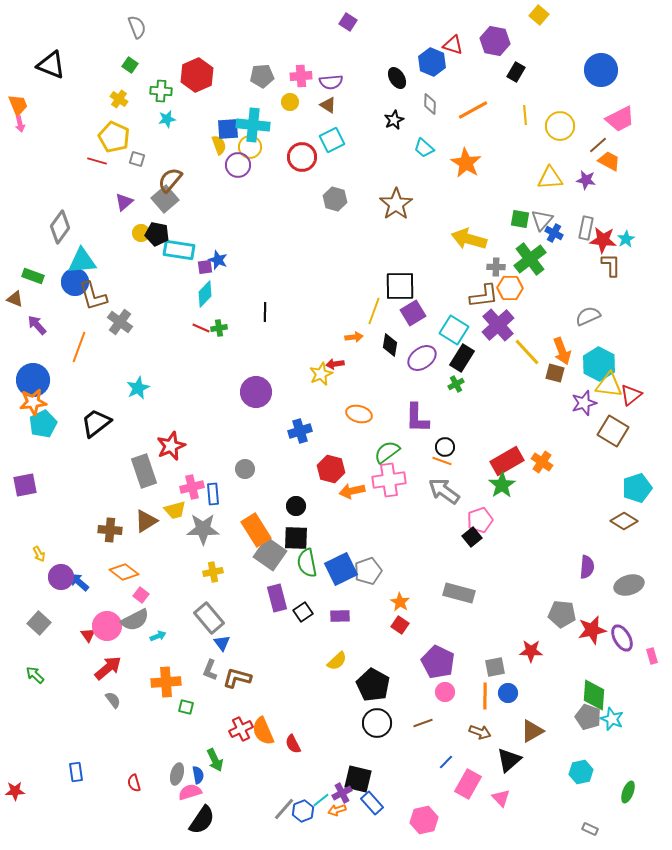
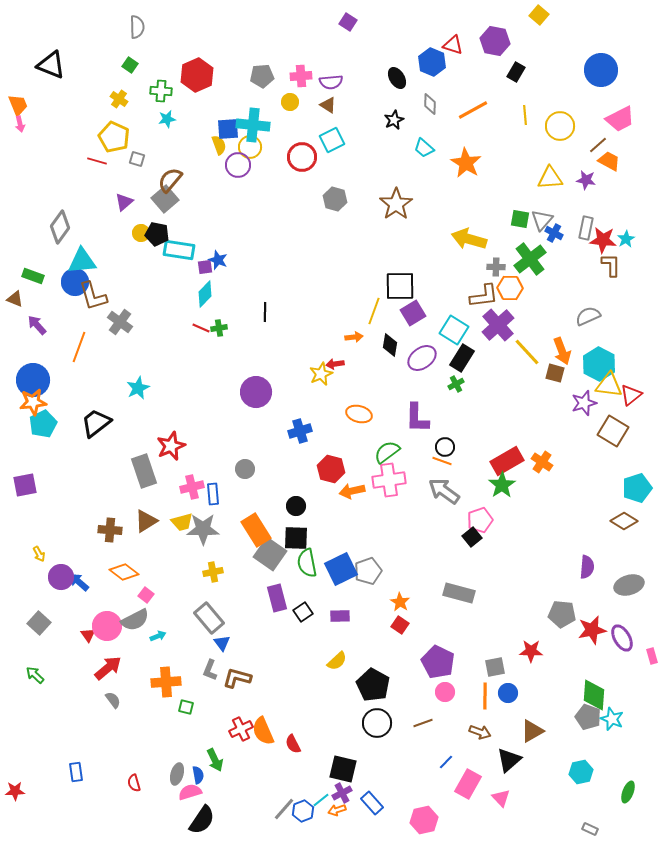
gray semicircle at (137, 27): rotated 20 degrees clockwise
yellow trapezoid at (175, 510): moved 7 px right, 12 px down
pink square at (141, 595): moved 5 px right
black square at (358, 779): moved 15 px left, 10 px up
